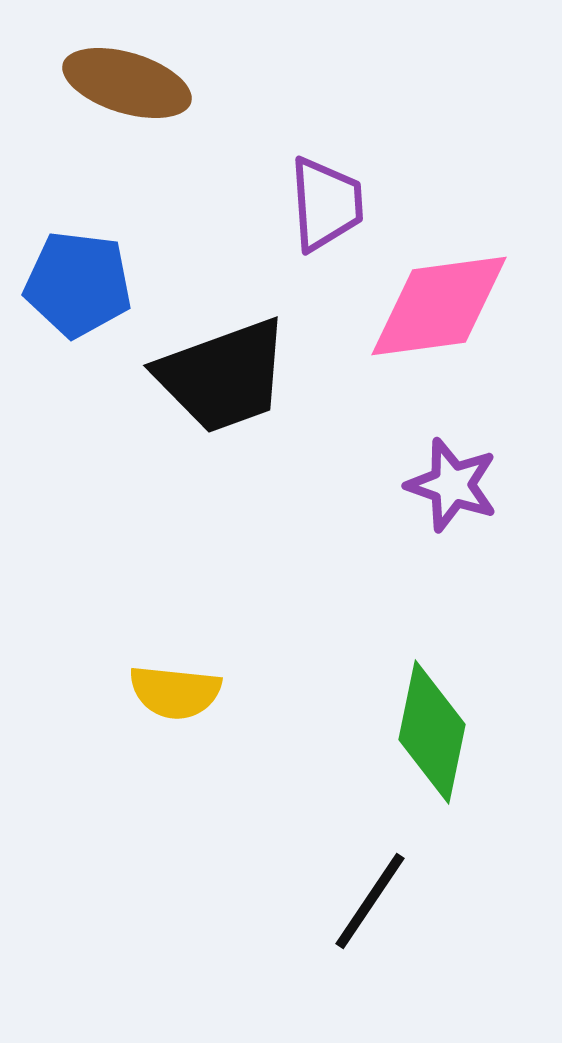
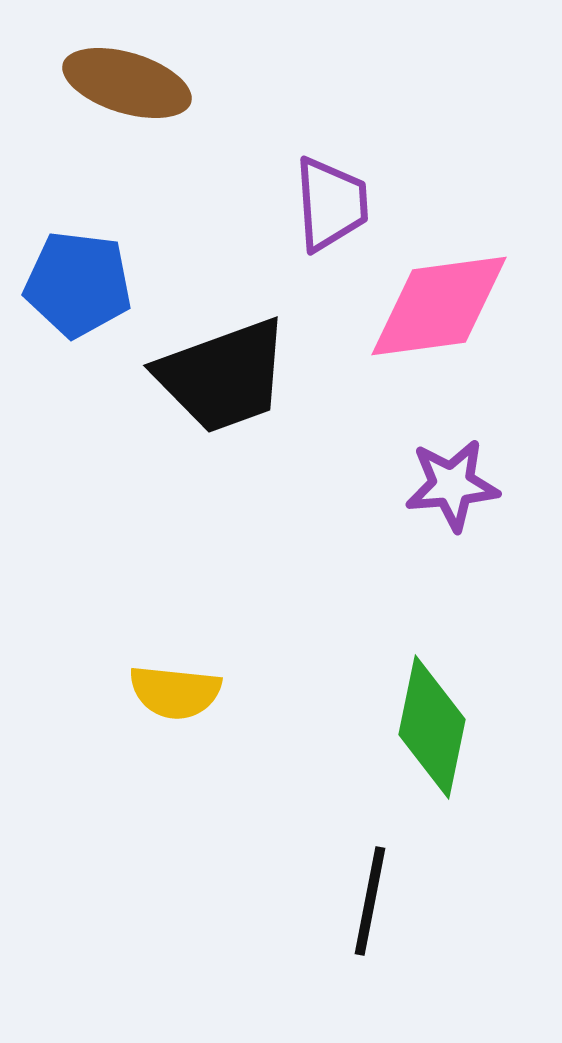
purple trapezoid: moved 5 px right
purple star: rotated 24 degrees counterclockwise
green diamond: moved 5 px up
black line: rotated 23 degrees counterclockwise
